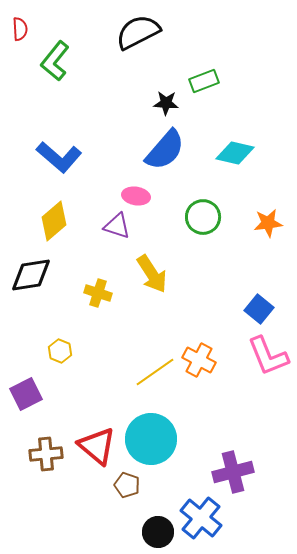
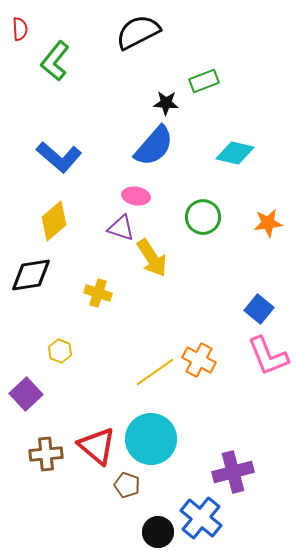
blue semicircle: moved 11 px left, 4 px up
purple triangle: moved 4 px right, 2 px down
yellow arrow: moved 16 px up
purple square: rotated 16 degrees counterclockwise
